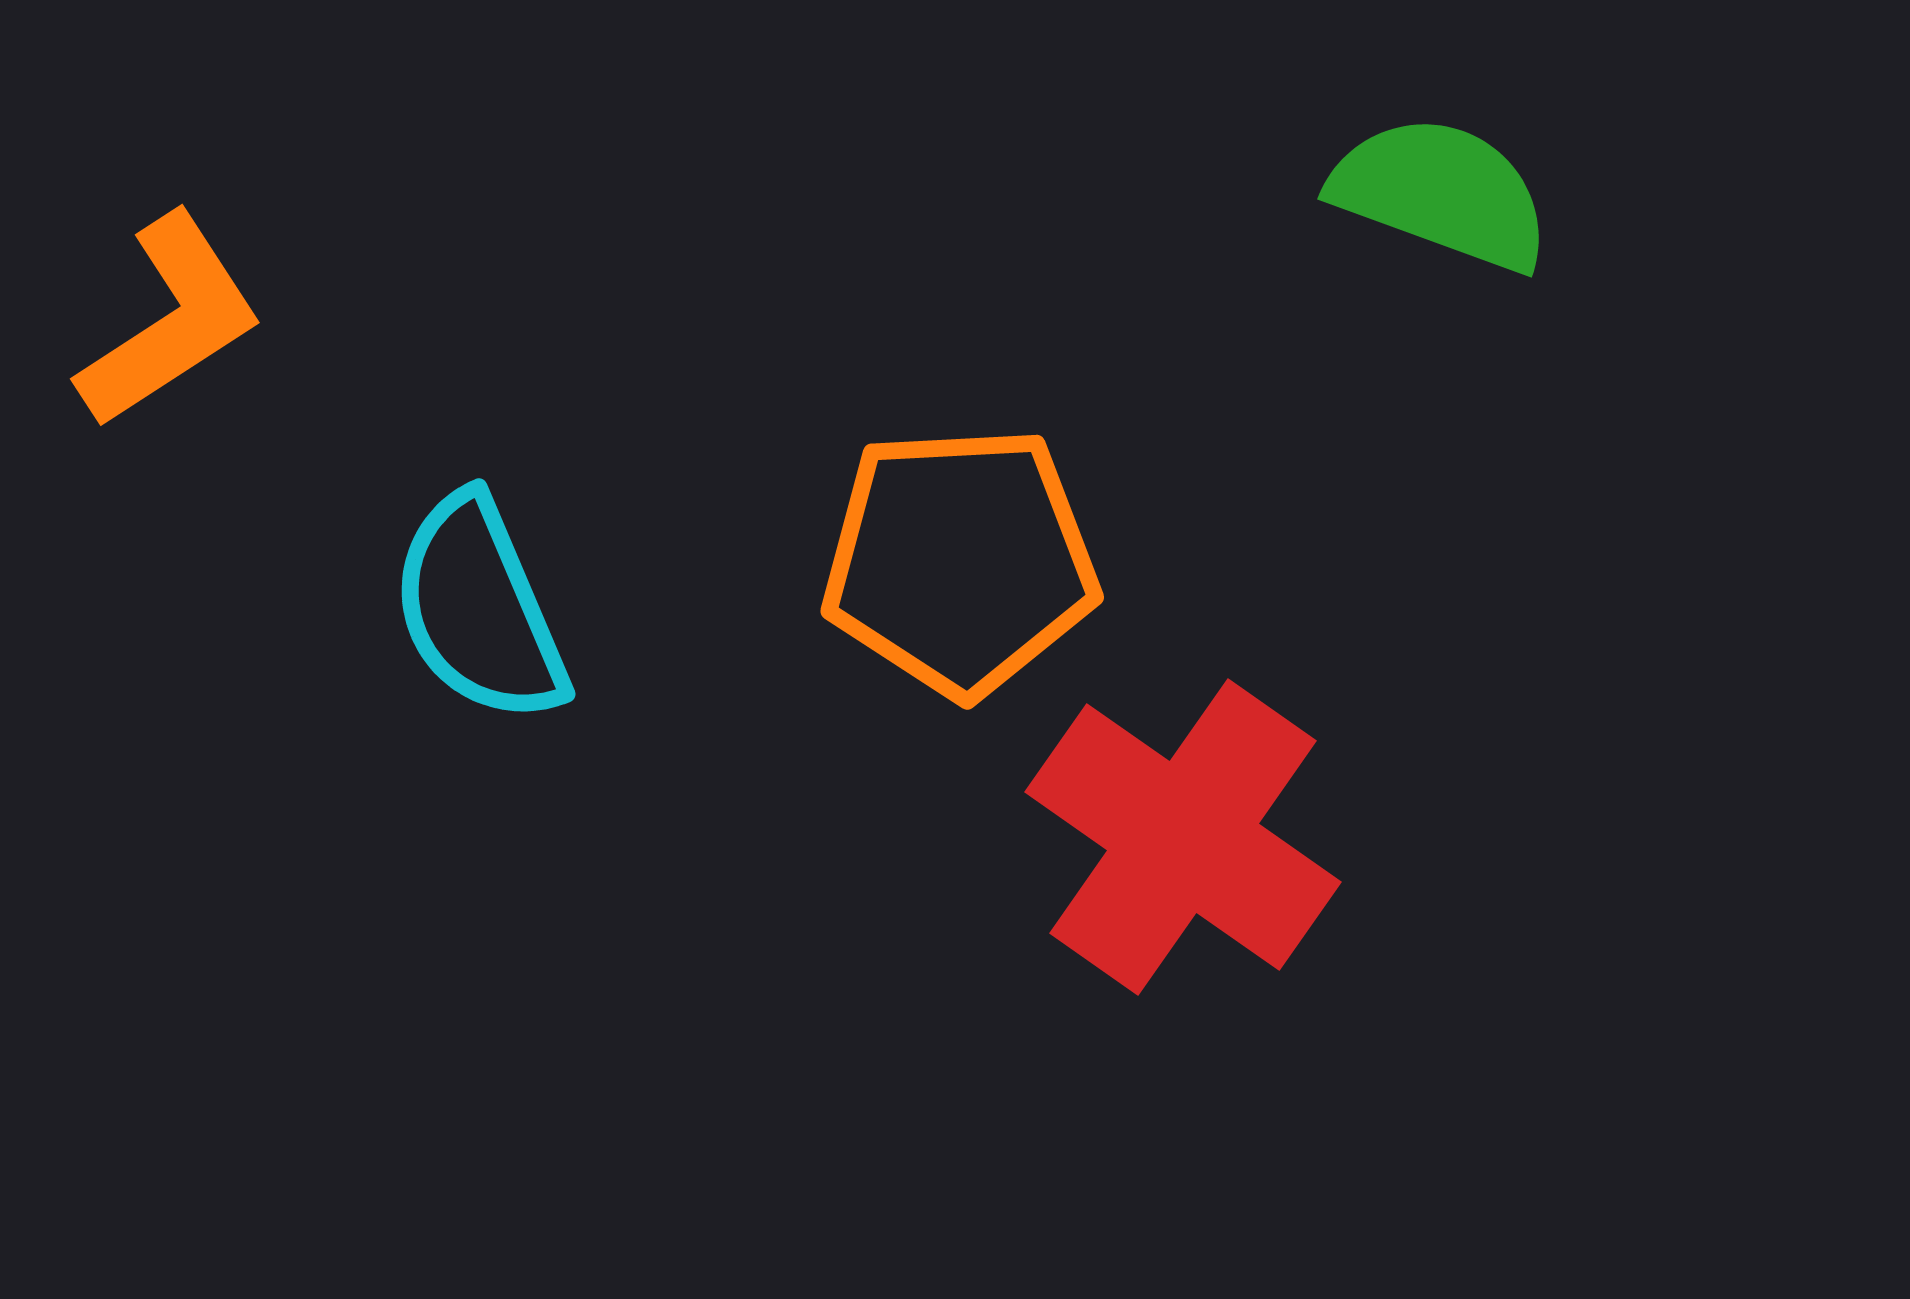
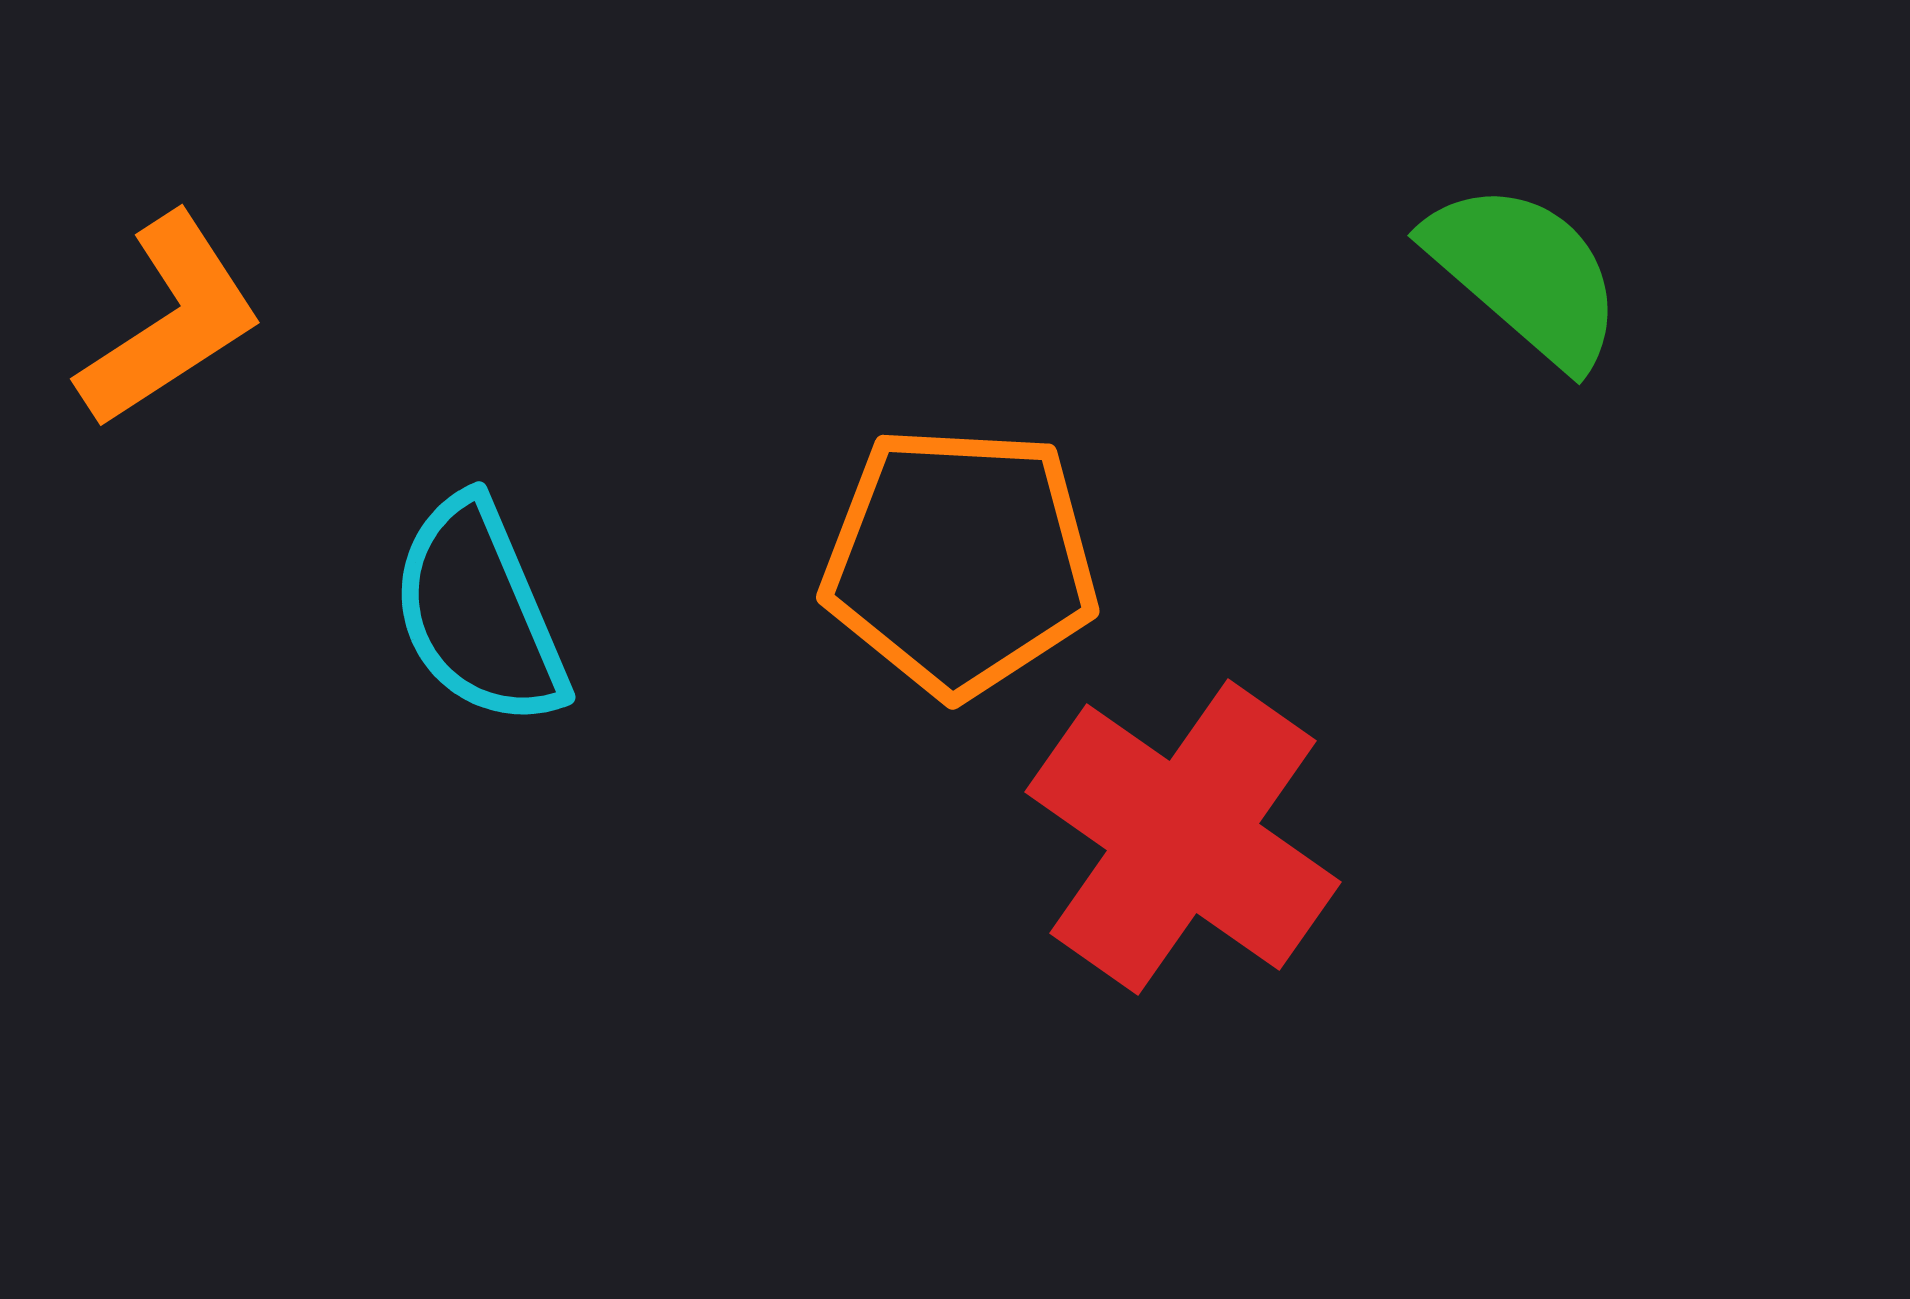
green semicircle: moved 84 px right, 81 px down; rotated 21 degrees clockwise
orange pentagon: rotated 6 degrees clockwise
cyan semicircle: moved 3 px down
